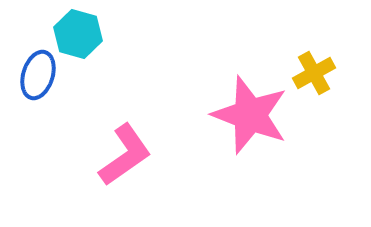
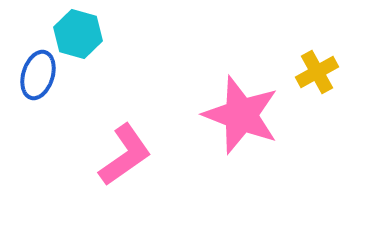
yellow cross: moved 3 px right, 1 px up
pink star: moved 9 px left
